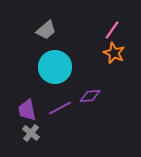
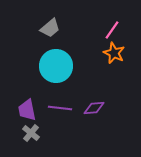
gray trapezoid: moved 4 px right, 2 px up
cyan circle: moved 1 px right, 1 px up
purple diamond: moved 4 px right, 12 px down
purple line: rotated 35 degrees clockwise
